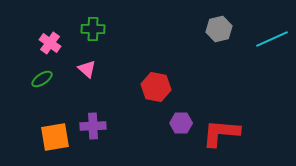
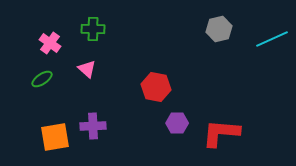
purple hexagon: moved 4 px left
